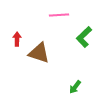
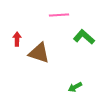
green L-shape: rotated 85 degrees clockwise
green arrow: rotated 24 degrees clockwise
